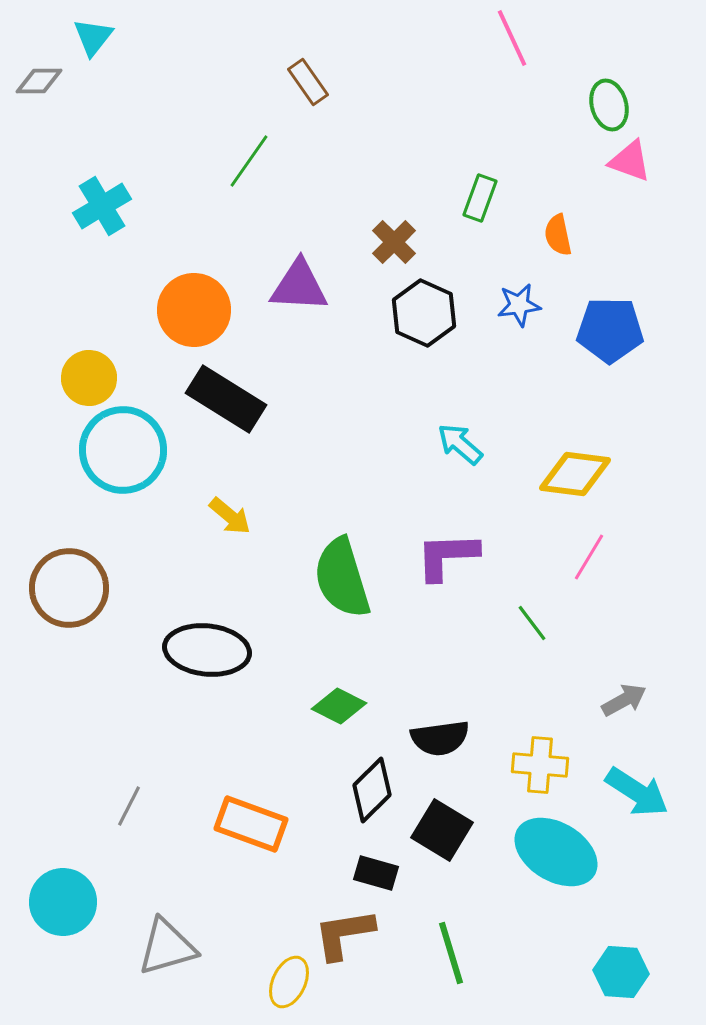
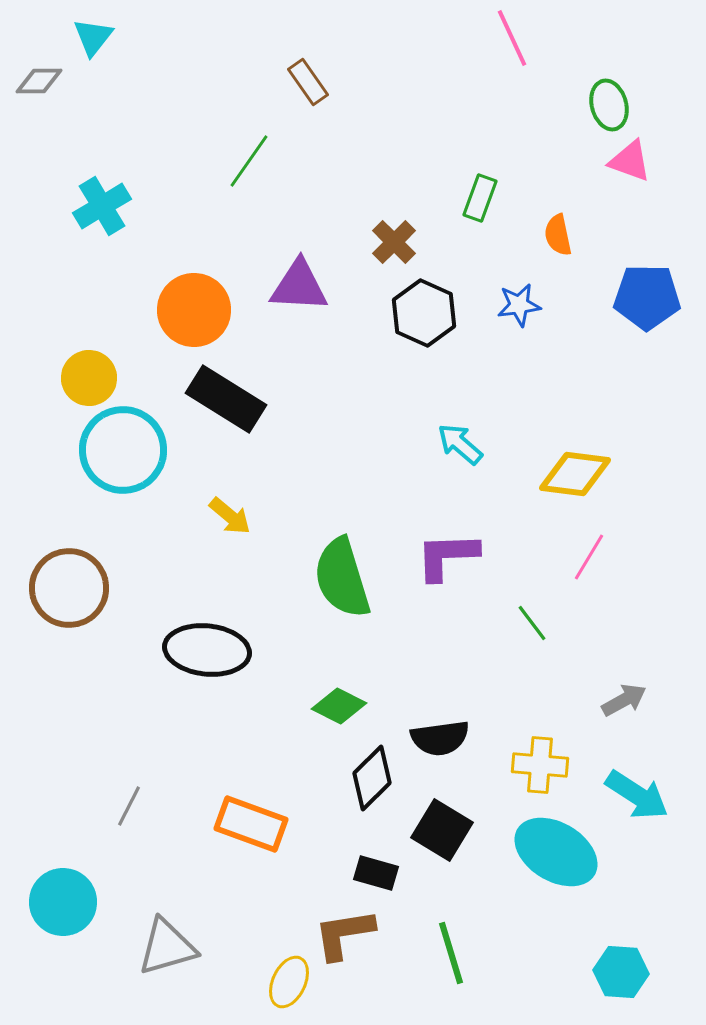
blue pentagon at (610, 330): moved 37 px right, 33 px up
black diamond at (372, 790): moved 12 px up
cyan arrow at (637, 792): moved 3 px down
